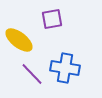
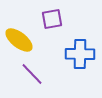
blue cross: moved 15 px right, 14 px up; rotated 8 degrees counterclockwise
